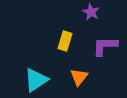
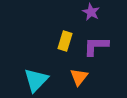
purple L-shape: moved 9 px left
cyan triangle: rotated 12 degrees counterclockwise
